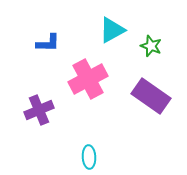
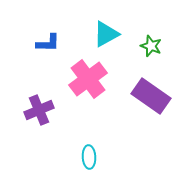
cyan triangle: moved 6 px left, 4 px down
pink cross: rotated 9 degrees counterclockwise
